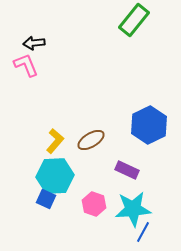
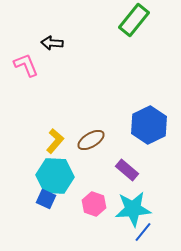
black arrow: moved 18 px right; rotated 10 degrees clockwise
purple rectangle: rotated 15 degrees clockwise
cyan hexagon: rotated 6 degrees clockwise
blue line: rotated 10 degrees clockwise
